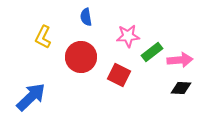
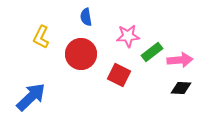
yellow L-shape: moved 2 px left
red circle: moved 3 px up
